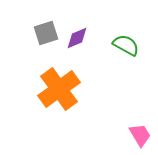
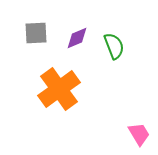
gray square: moved 10 px left; rotated 15 degrees clockwise
green semicircle: moved 12 px left, 1 px down; rotated 40 degrees clockwise
pink trapezoid: moved 1 px left, 1 px up
